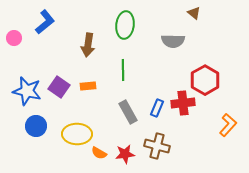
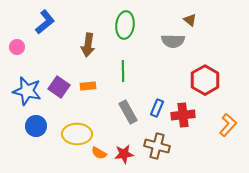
brown triangle: moved 4 px left, 7 px down
pink circle: moved 3 px right, 9 px down
green line: moved 1 px down
red cross: moved 12 px down
red star: moved 1 px left
